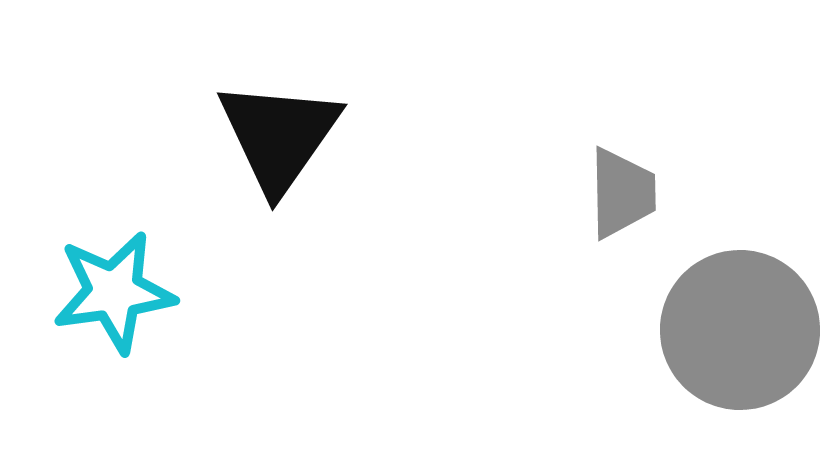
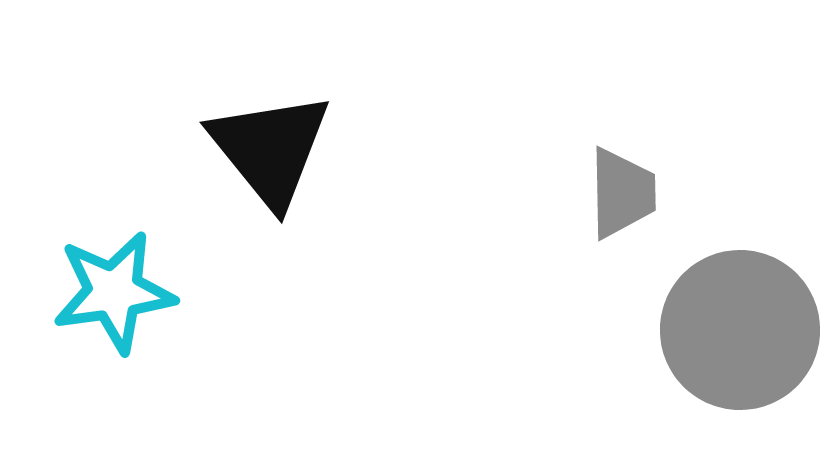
black triangle: moved 9 px left, 13 px down; rotated 14 degrees counterclockwise
